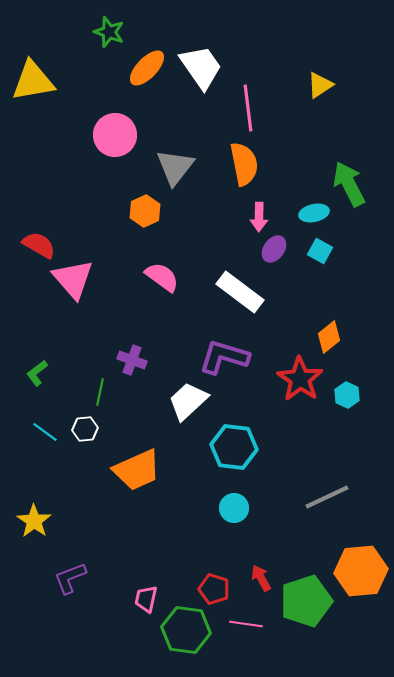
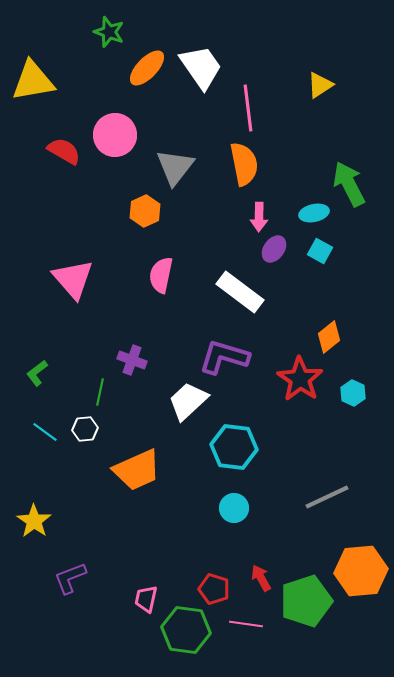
red semicircle at (39, 245): moved 25 px right, 94 px up
pink semicircle at (162, 277): moved 1 px left, 2 px up; rotated 114 degrees counterclockwise
cyan hexagon at (347, 395): moved 6 px right, 2 px up
